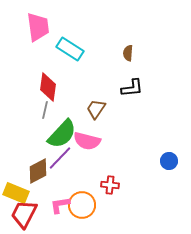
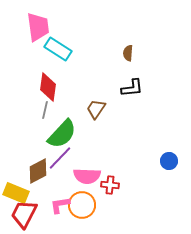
cyan rectangle: moved 12 px left
pink semicircle: moved 35 px down; rotated 12 degrees counterclockwise
